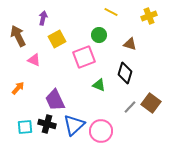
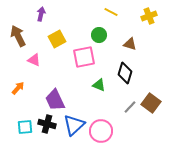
purple arrow: moved 2 px left, 4 px up
pink square: rotated 10 degrees clockwise
